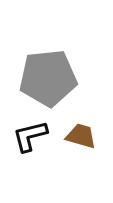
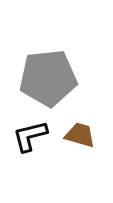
brown trapezoid: moved 1 px left, 1 px up
